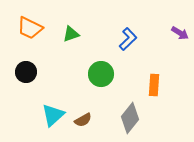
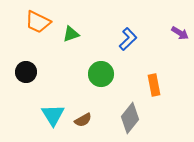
orange trapezoid: moved 8 px right, 6 px up
orange rectangle: rotated 15 degrees counterclockwise
cyan triangle: rotated 20 degrees counterclockwise
